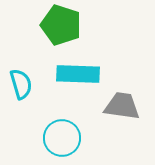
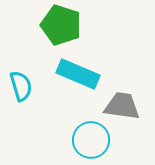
cyan rectangle: rotated 21 degrees clockwise
cyan semicircle: moved 2 px down
cyan circle: moved 29 px right, 2 px down
